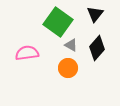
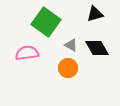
black triangle: rotated 36 degrees clockwise
green square: moved 12 px left
black diamond: rotated 70 degrees counterclockwise
